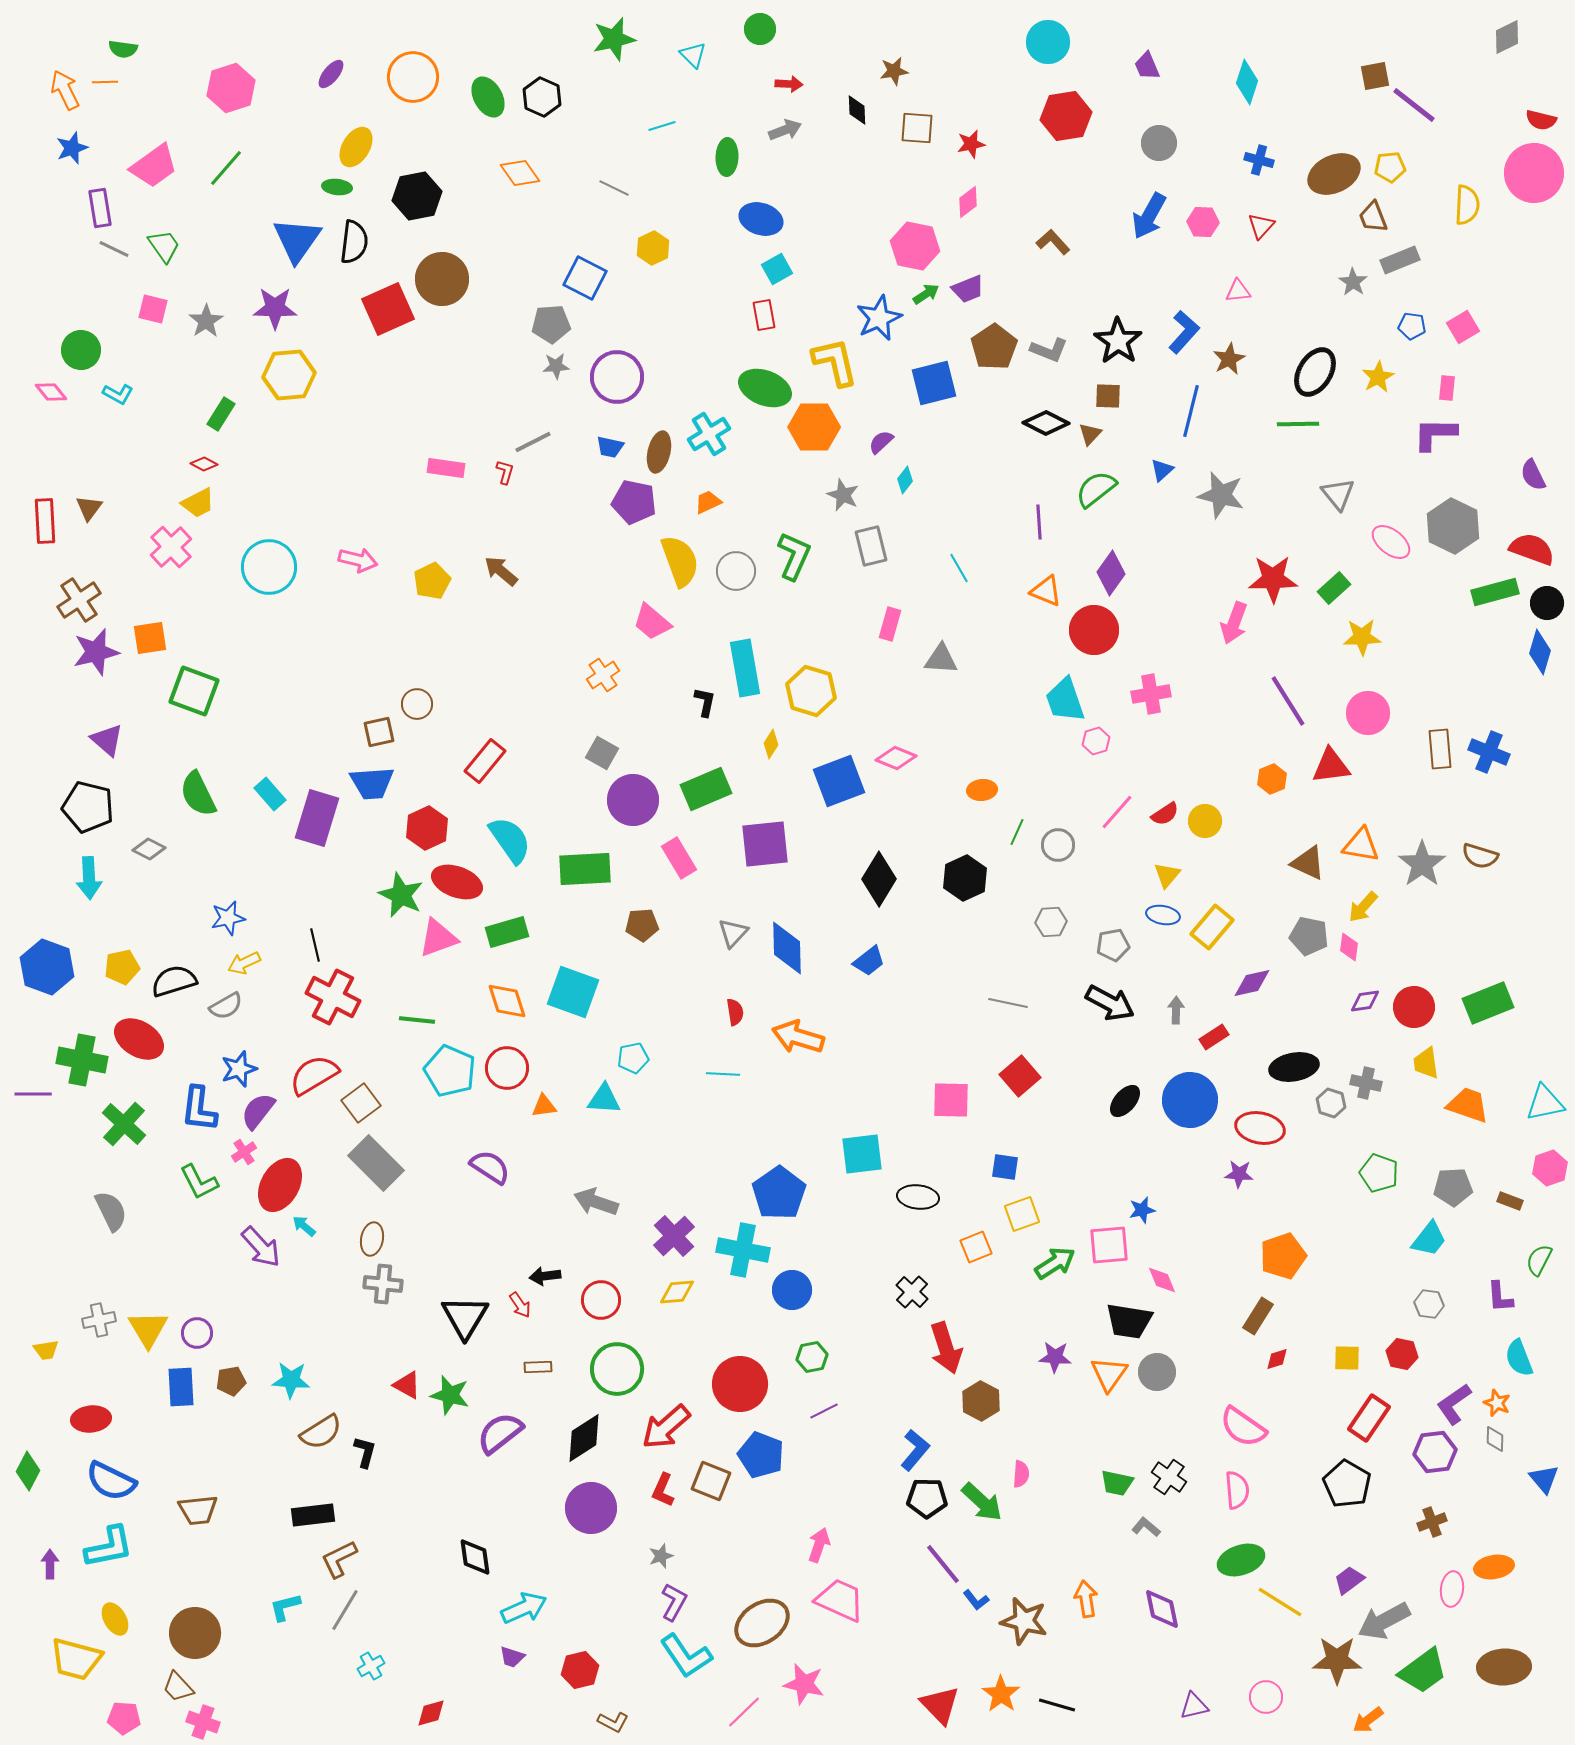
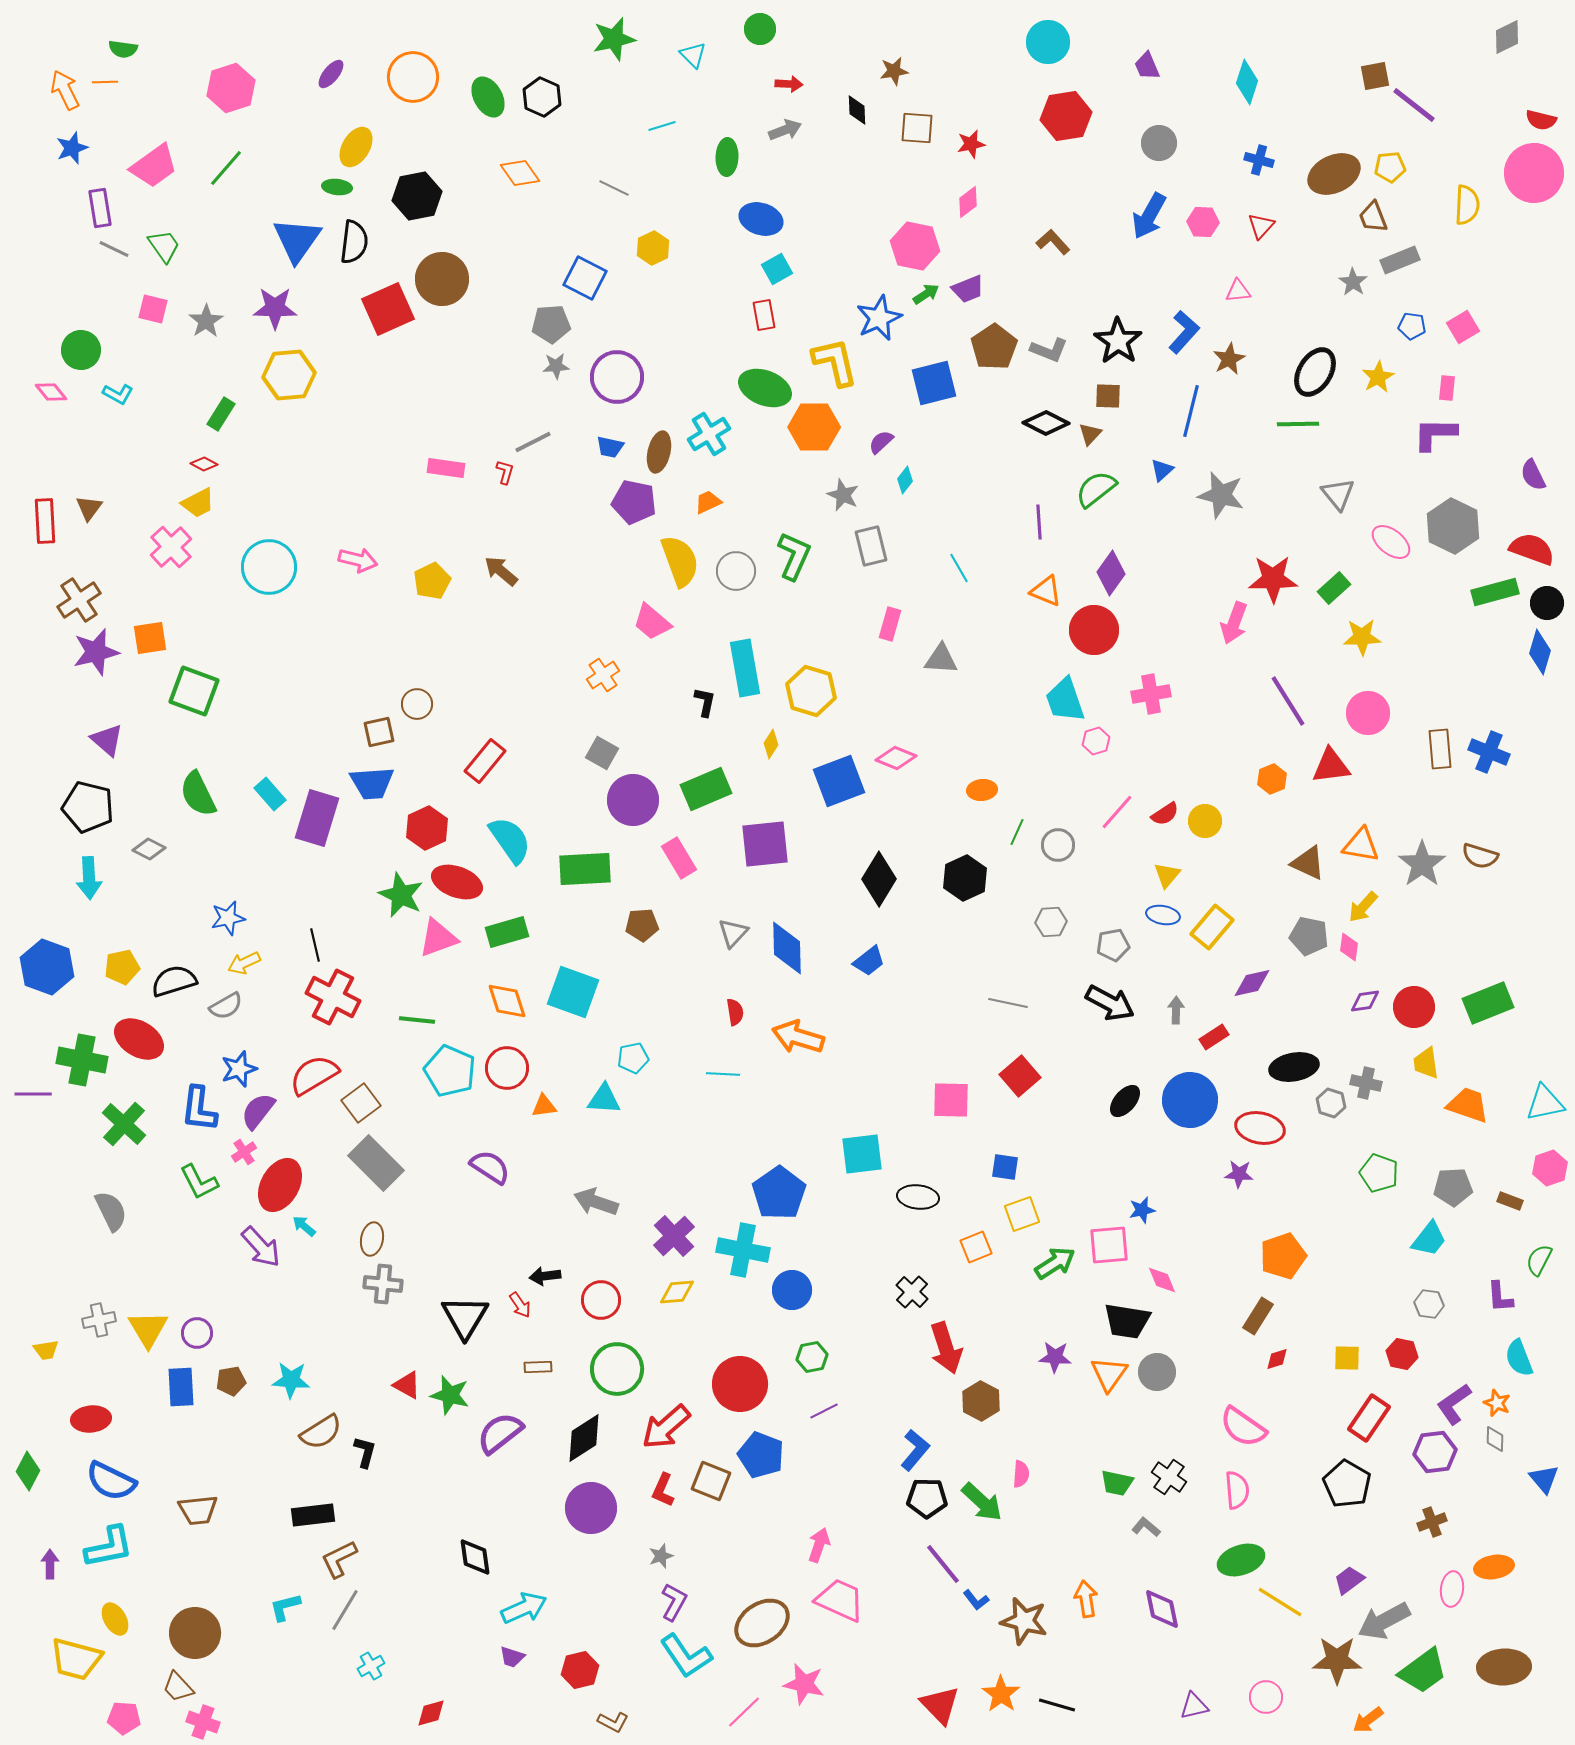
black trapezoid at (1129, 1321): moved 2 px left
